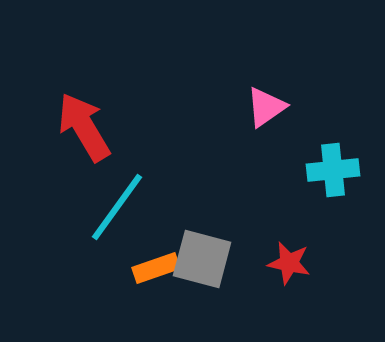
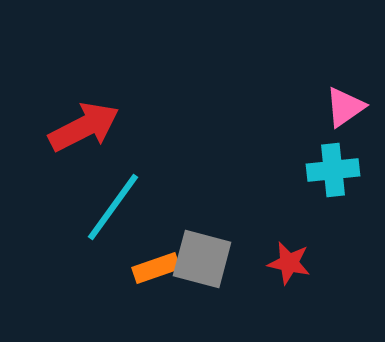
pink triangle: moved 79 px right
red arrow: rotated 94 degrees clockwise
cyan line: moved 4 px left
